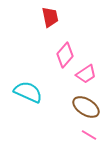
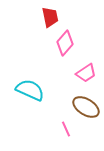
pink diamond: moved 12 px up
pink trapezoid: moved 1 px up
cyan semicircle: moved 2 px right, 2 px up
pink line: moved 23 px left, 6 px up; rotated 35 degrees clockwise
